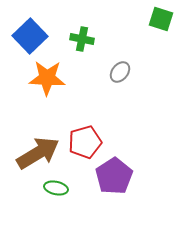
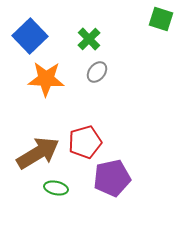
green cross: moved 7 px right; rotated 35 degrees clockwise
gray ellipse: moved 23 px left
orange star: moved 1 px left, 1 px down
purple pentagon: moved 2 px left, 2 px down; rotated 21 degrees clockwise
